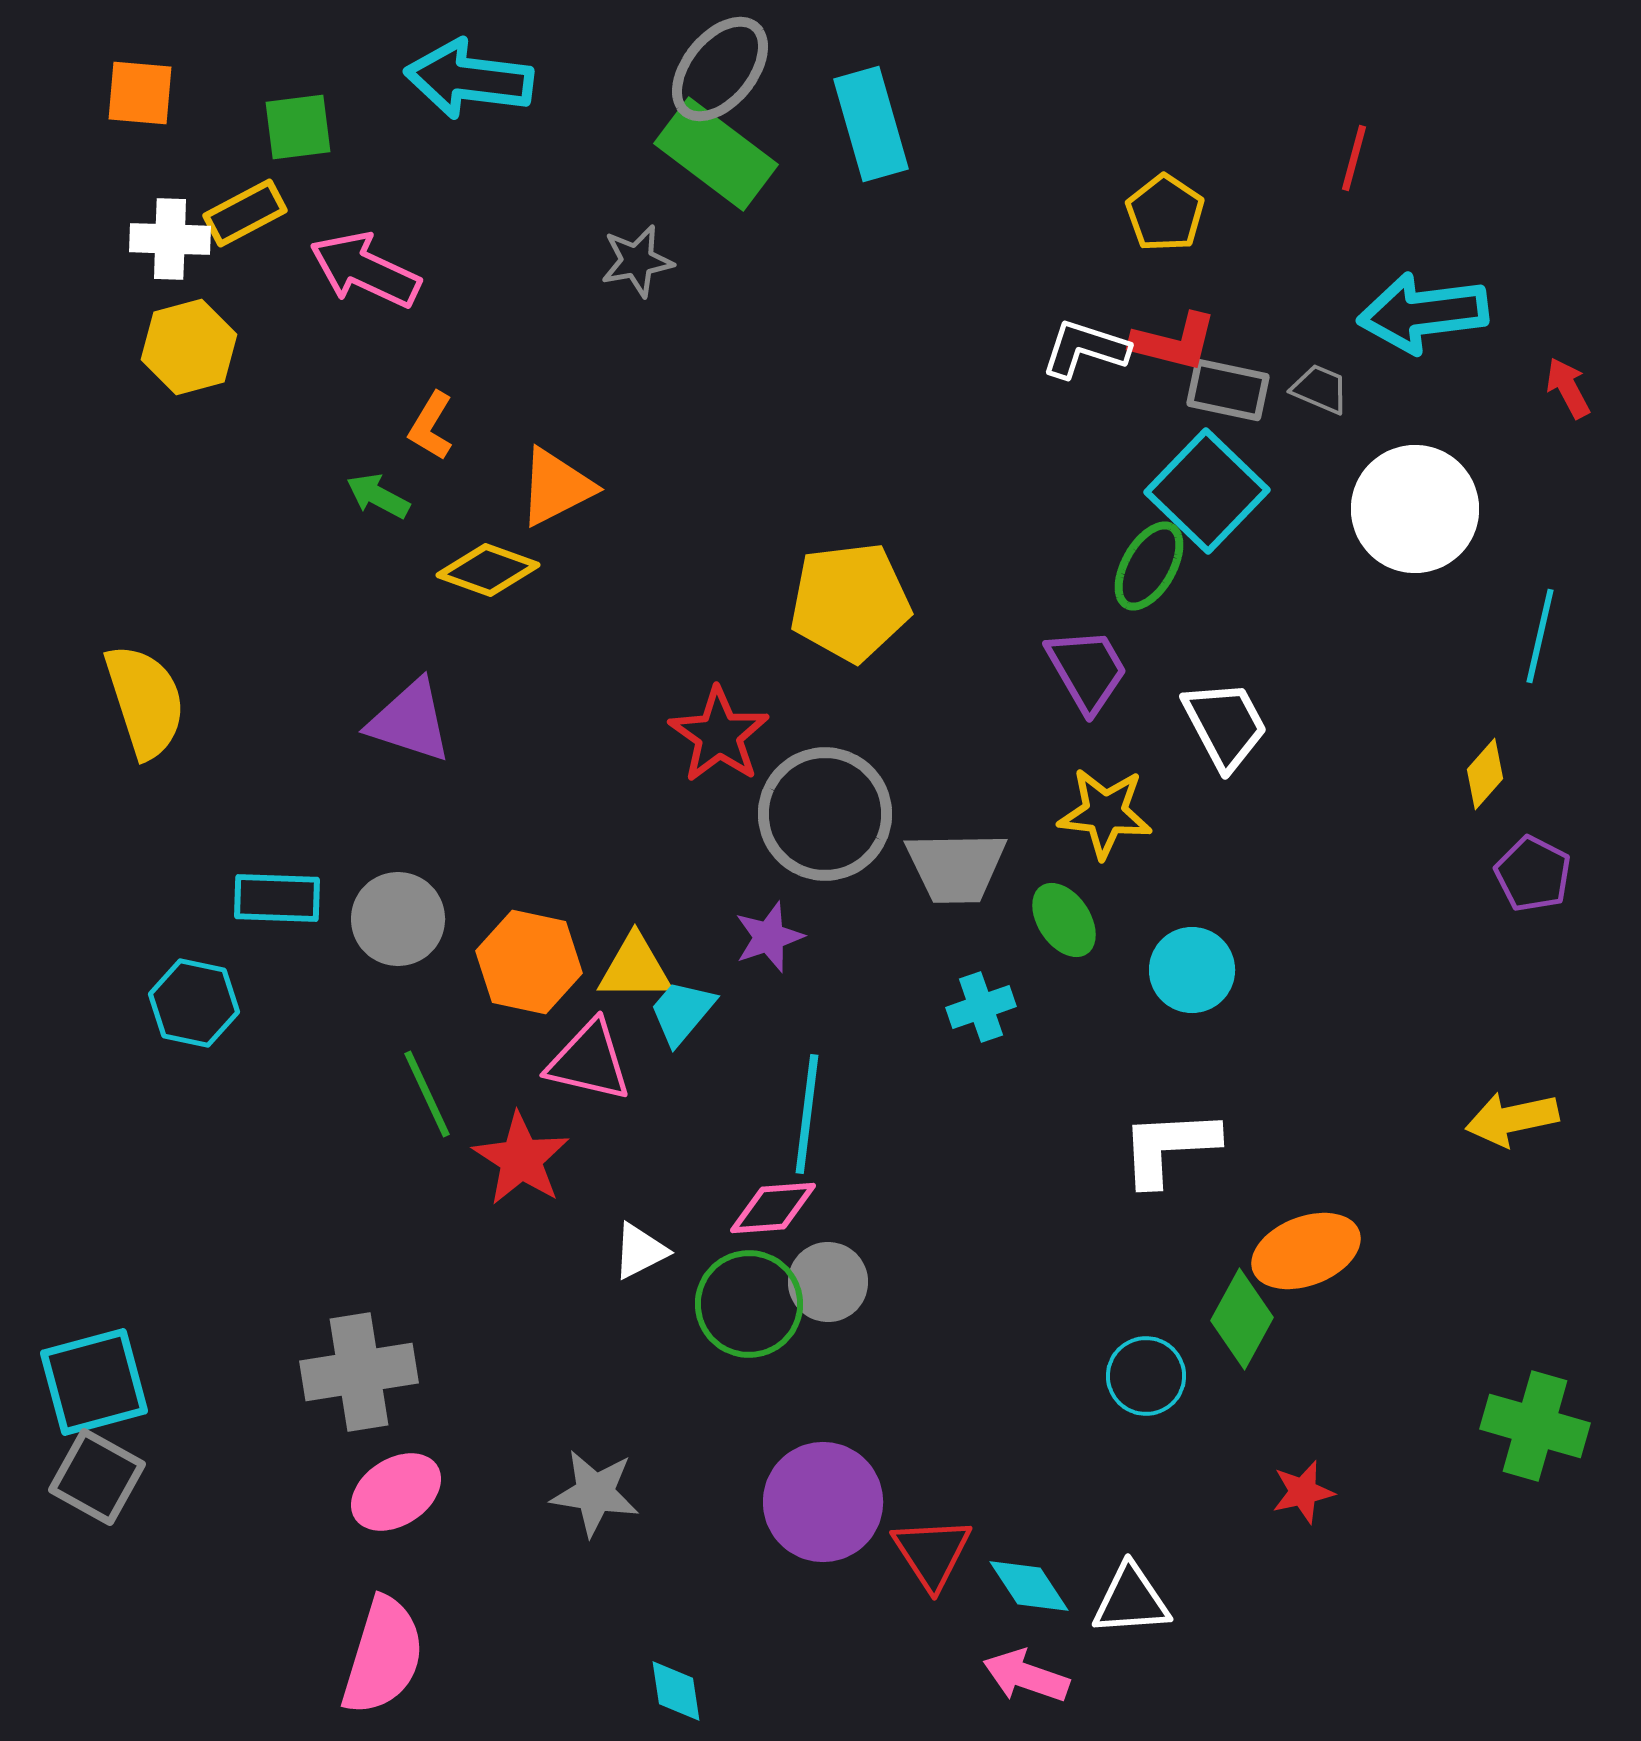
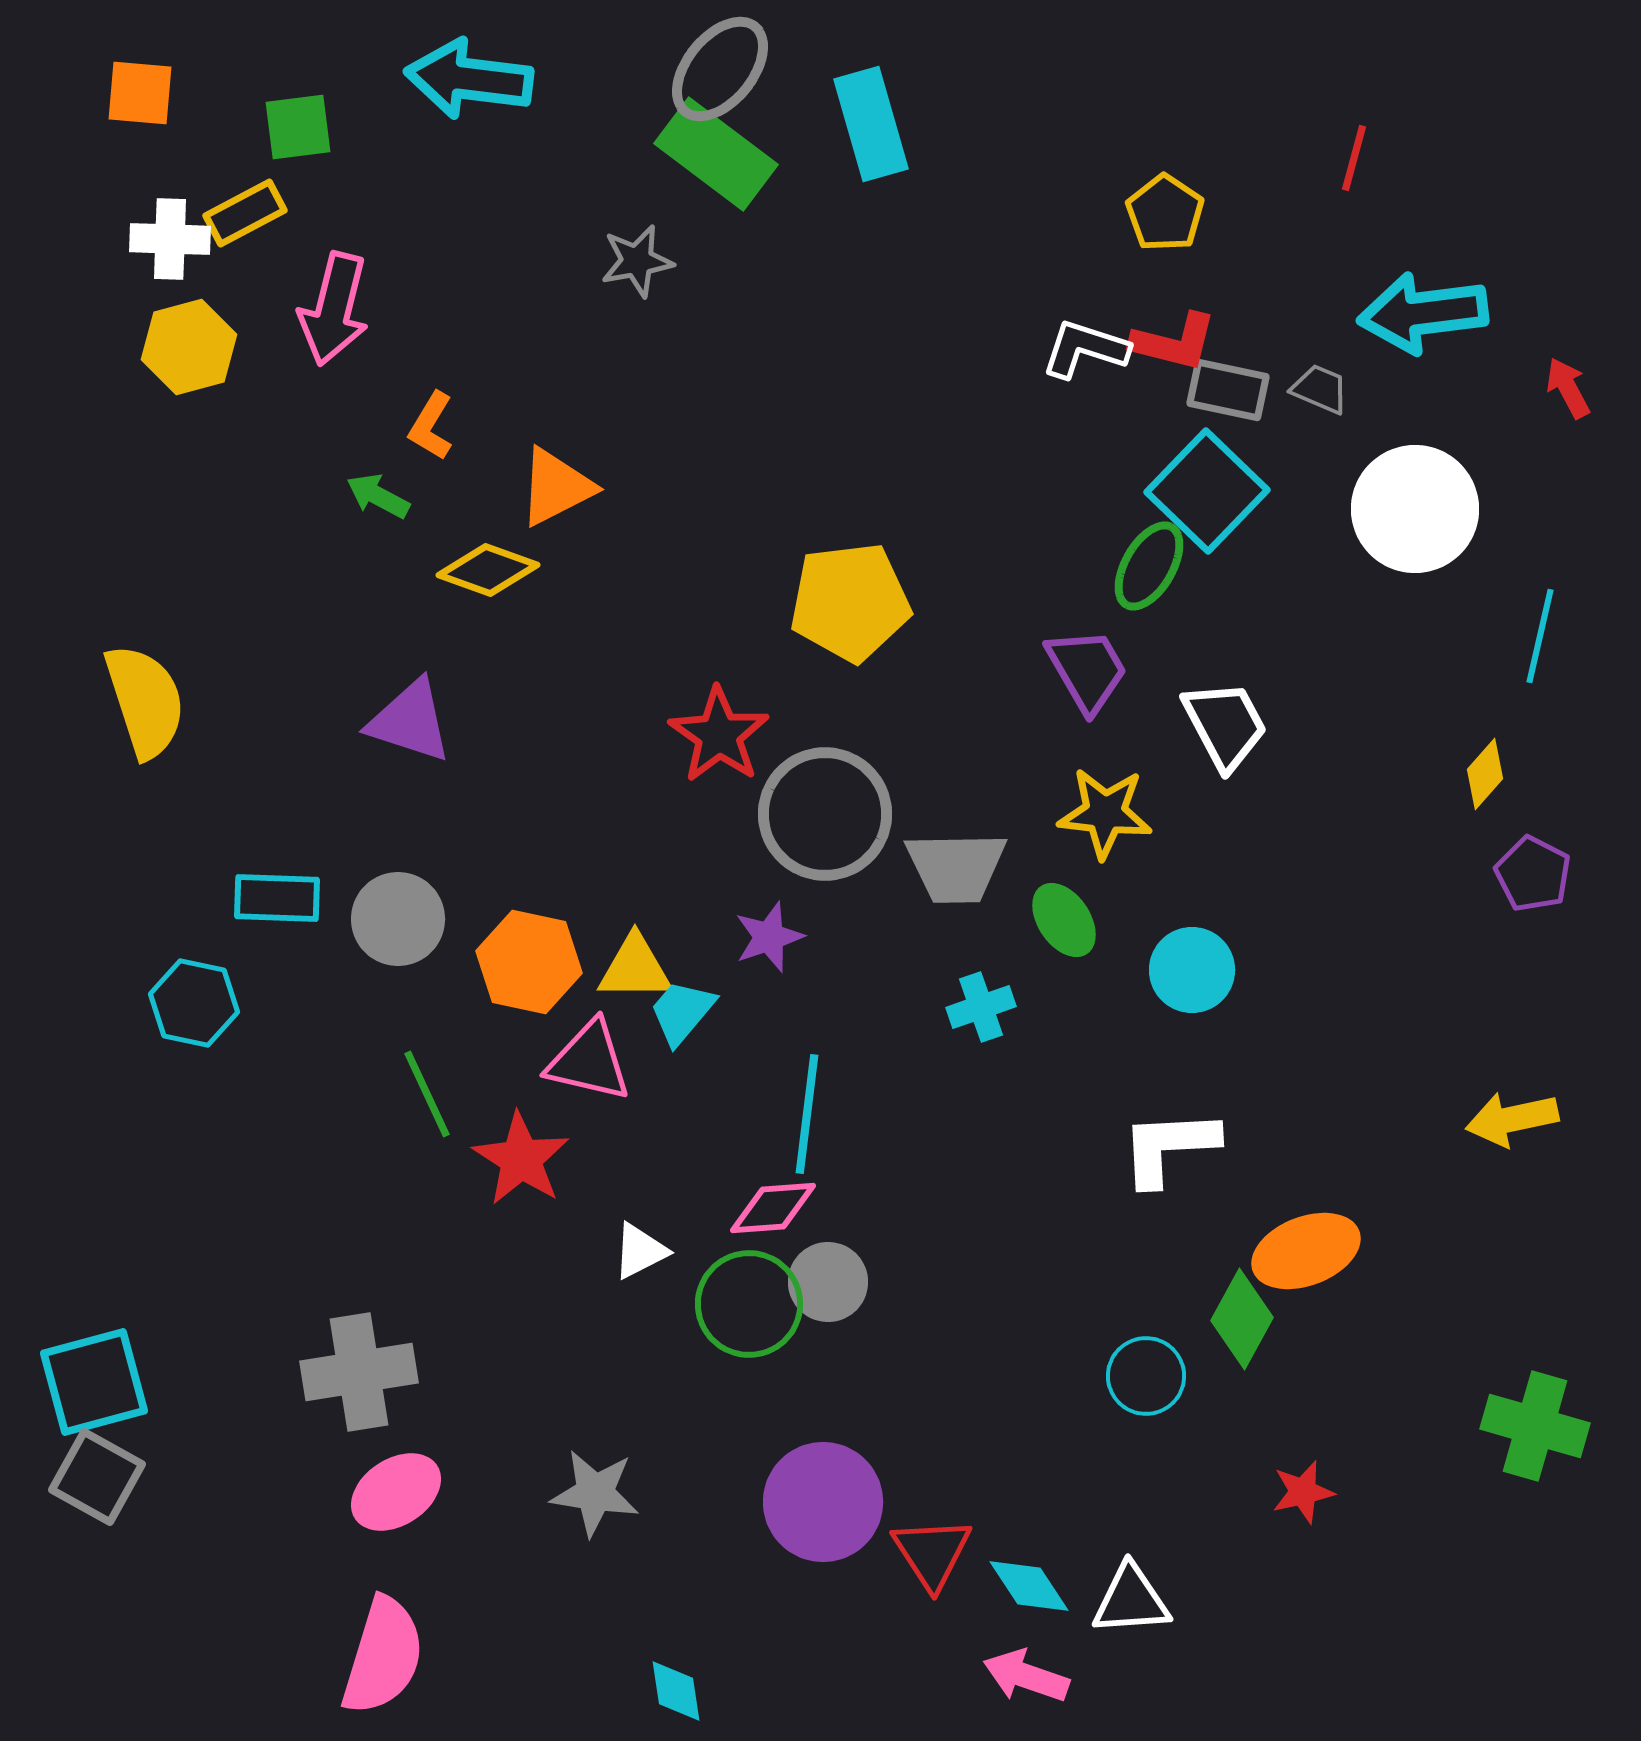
pink arrow at (365, 270): moved 31 px left, 39 px down; rotated 101 degrees counterclockwise
